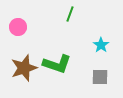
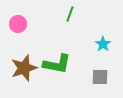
pink circle: moved 3 px up
cyan star: moved 2 px right, 1 px up
green L-shape: rotated 8 degrees counterclockwise
